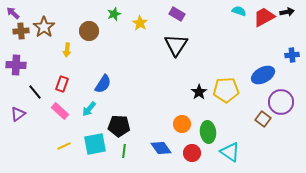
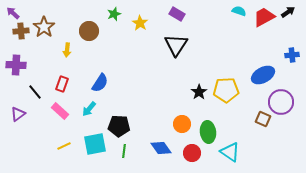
black arrow: moved 1 px right; rotated 24 degrees counterclockwise
blue semicircle: moved 3 px left, 1 px up
brown square: rotated 14 degrees counterclockwise
